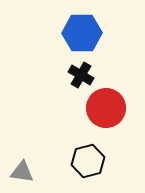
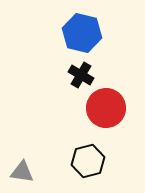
blue hexagon: rotated 15 degrees clockwise
